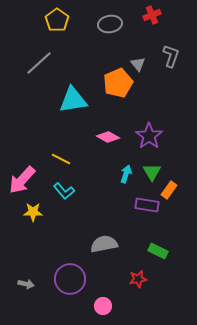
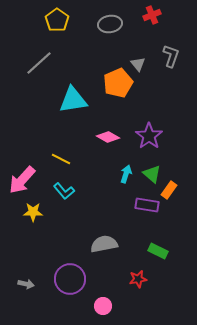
green triangle: moved 2 px down; rotated 18 degrees counterclockwise
